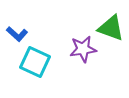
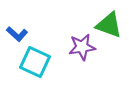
green triangle: moved 2 px left, 3 px up
purple star: moved 1 px left, 2 px up
